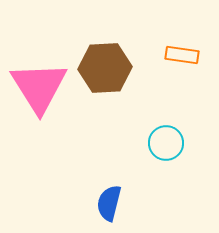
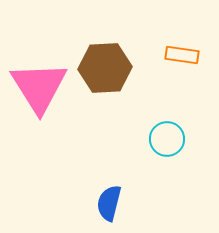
cyan circle: moved 1 px right, 4 px up
